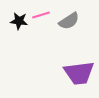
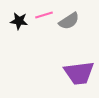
pink line: moved 3 px right
